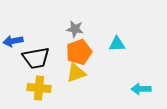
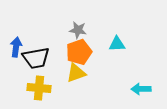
gray star: moved 3 px right, 1 px down
blue arrow: moved 3 px right, 6 px down; rotated 108 degrees clockwise
